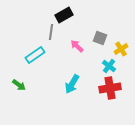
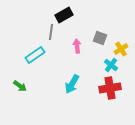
pink arrow: rotated 40 degrees clockwise
cyan cross: moved 2 px right, 1 px up
green arrow: moved 1 px right, 1 px down
